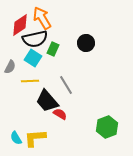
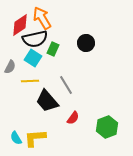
red semicircle: moved 13 px right, 4 px down; rotated 96 degrees clockwise
